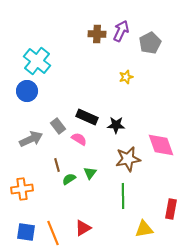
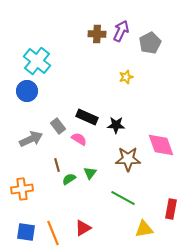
brown star: rotated 10 degrees clockwise
green line: moved 2 px down; rotated 60 degrees counterclockwise
